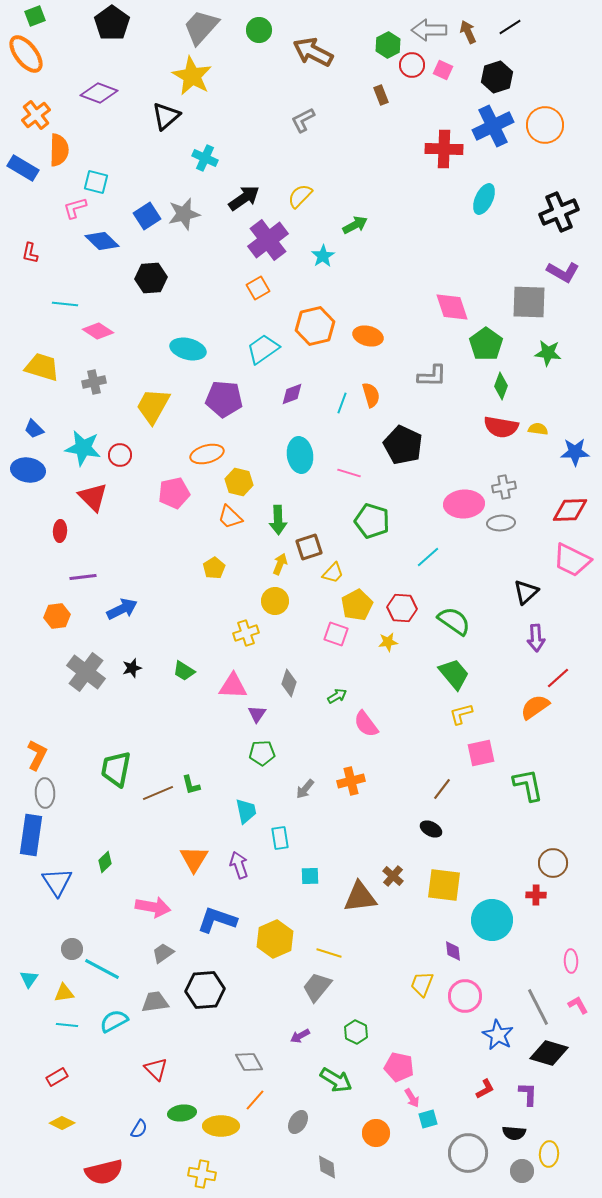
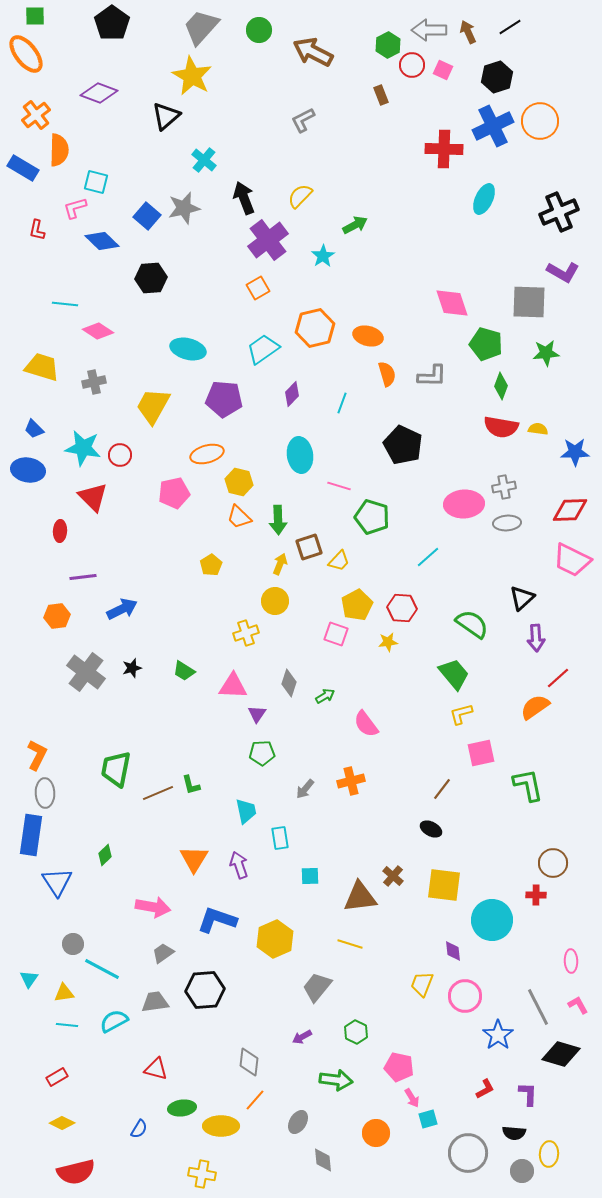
green square at (35, 16): rotated 20 degrees clockwise
orange circle at (545, 125): moved 5 px left, 4 px up
cyan cross at (205, 158): moved 1 px left, 2 px down; rotated 15 degrees clockwise
black arrow at (244, 198): rotated 76 degrees counterclockwise
gray star at (184, 214): moved 6 px up
blue square at (147, 216): rotated 16 degrees counterclockwise
red L-shape at (30, 253): moved 7 px right, 23 px up
pink diamond at (452, 307): moved 4 px up
orange hexagon at (315, 326): moved 2 px down
green pentagon at (486, 344): rotated 20 degrees counterclockwise
green star at (548, 353): moved 2 px left; rotated 12 degrees counterclockwise
purple diamond at (292, 394): rotated 25 degrees counterclockwise
orange semicircle at (371, 395): moved 16 px right, 21 px up
pink line at (349, 473): moved 10 px left, 13 px down
orange trapezoid at (230, 517): moved 9 px right
green pentagon at (372, 521): moved 4 px up
gray ellipse at (501, 523): moved 6 px right
yellow pentagon at (214, 568): moved 3 px left, 3 px up
yellow trapezoid at (333, 573): moved 6 px right, 12 px up
black triangle at (526, 592): moved 4 px left, 6 px down
green semicircle at (454, 621): moved 18 px right, 3 px down
green arrow at (337, 696): moved 12 px left
green diamond at (105, 862): moved 7 px up
gray circle at (72, 949): moved 1 px right, 5 px up
yellow line at (329, 953): moved 21 px right, 9 px up
blue star at (498, 1035): rotated 8 degrees clockwise
purple arrow at (300, 1036): moved 2 px right, 1 px down
black diamond at (549, 1053): moved 12 px right, 1 px down
gray diamond at (249, 1062): rotated 36 degrees clockwise
red triangle at (156, 1069): rotated 30 degrees counterclockwise
green arrow at (336, 1080): rotated 24 degrees counterclockwise
green ellipse at (182, 1113): moved 5 px up
gray diamond at (327, 1167): moved 4 px left, 7 px up
red semicircle at (104, 1172): moved 28 px left
